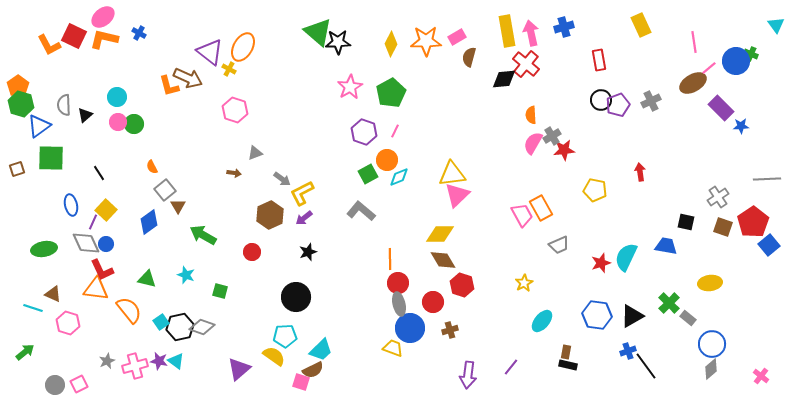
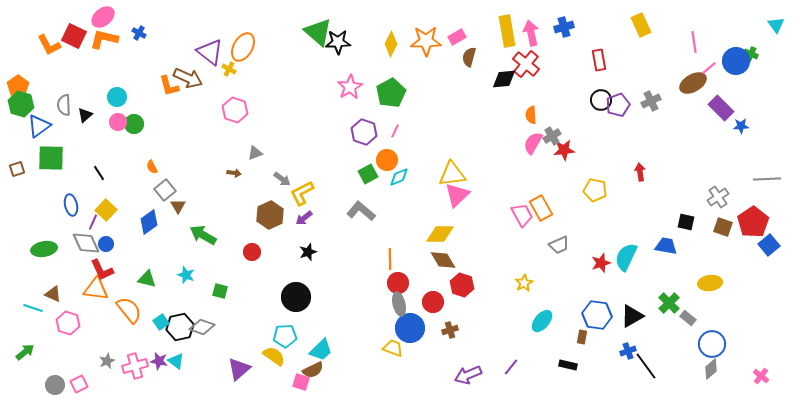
brown rectangle at (566, 352): moved 16 px right, 15 px up
purple arrow at (468, 375): rotated 60 degrees clockwise
